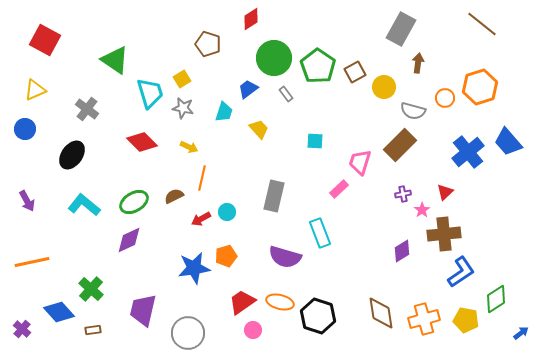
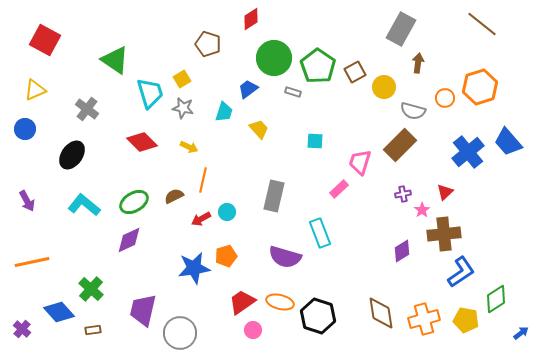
gray rectangle at (286, 94): moved 7 px right, 2 px up; rotated 35 degrees counterclockwise
orange line at (202, 178): moved 1 px right, 2 px down
gray circle at (188, 333): moved 8 px left
